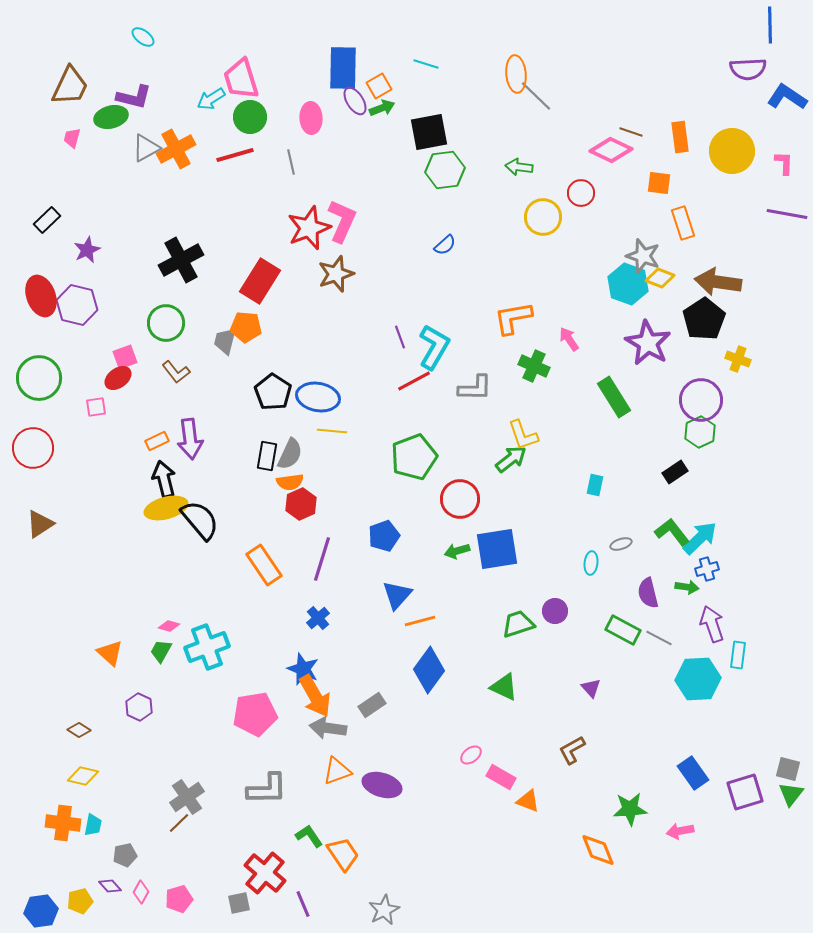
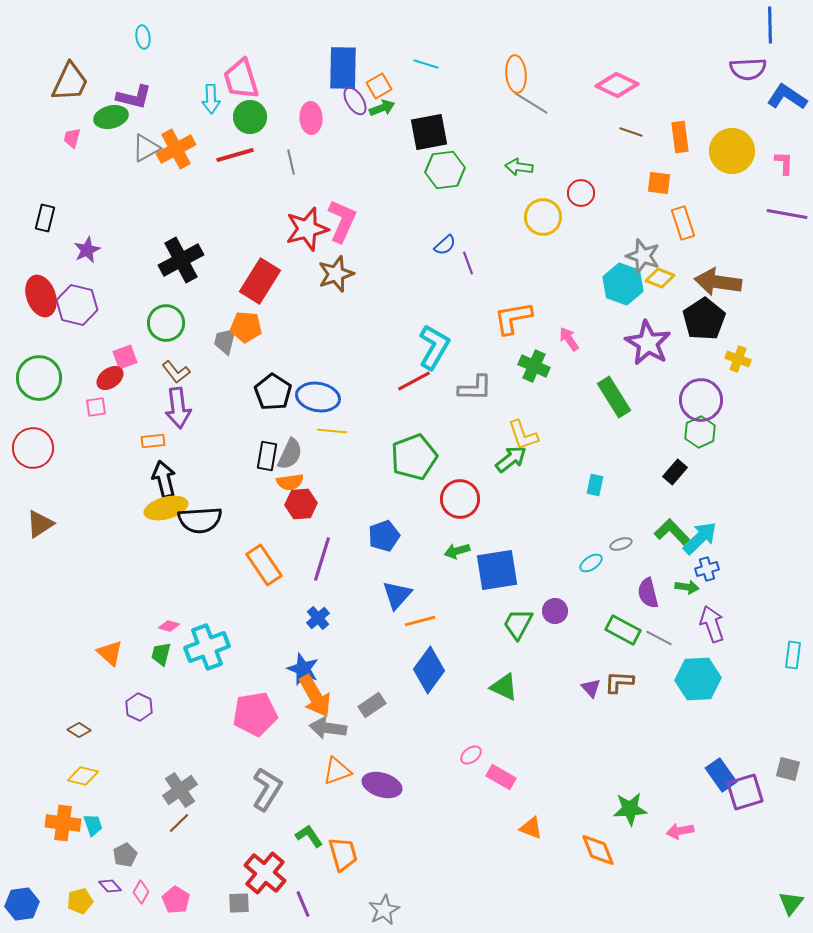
cyan ellipse at (143, 37): rotated 45 degrees clockwise
brown trapezoid at (70, 86): moved 4 px up
gray line at (536, 96): moved 5 px left, 7 px down; rotated 12 degrees counterclockwise
cyan arrow at (211, 99): rotated 60 degrees counterclockwise
pink diamond at (611, 150): moved 6 px right, 65 px up
black rectangle at (47, 220): moved 2 px left, 2 px up; rotated 32 degrees counterclockwise
red star at (309, 228): moved 2 px left, 1 px down; rotated 6 degrees clockwise
cyan hexagon at (628, 284): moved 5 px left
purple line at (400, 337): moved 68 px right, 74 px up
red ellipse at (118, 378): moved 8 px left
purple arrow at (190, 439): moved 12 px left, 31 px up
orange rectangle at (157, 441): moved 4 px left; rotated 20 degrees clockwise
black rectangle at (675, 472): rotated 15 degrees counterclockwise
red hexagon at (301, 504): rotated 20 degrees clockwise
black semicircle at (200, 520): rotated 126 degrees clockwise
green L-shape at (672, 532): rotated 6 degrees counterclockwise
blue square at (497, 549): moved 21 px down
cyan ellipse at (591, 563): rotated 50 degrees clockwise
green trapezoid at (518, 624): rotated 44 degrees counterclockwise
green trapezoid at (161, 651): moved 3 px down; rotated 15 degrees counterclockwise
cyan rectangle at (738, 655): moved 55 px right
brown L-shape at (572, 750): moved 47 px right, 68 px up; rotated 32 degrees clockwise
blue rectangle at (693, 773): moved 28 px right, 2 px down
gray L-shape at (267, 789): rotated 57 degrees counterclockwise
green triangle at (791, 794): moved 109 px down
gray cross at (187, 797): moved 7 px left, 7 px up
orange triangle at (528, 801): moved 3 px right, 27 px down
cyan trapezoid at (93, 825): rotated 30 degrees counterclockwise
orange trapezoid at (343, 854): rotated 18 degrees clockwise
gray pentagon at (125, 855): rotated 15 degrees counterclockwise
pink pentagon at (179, 899): moved 3 px left, 1 px down; rotated 24 degrees counterclockwise
gray square at (239, 903): rotated 10 degrees clockwise
blue hexagon at (41, 911): moved 19 px left, 7 px up
